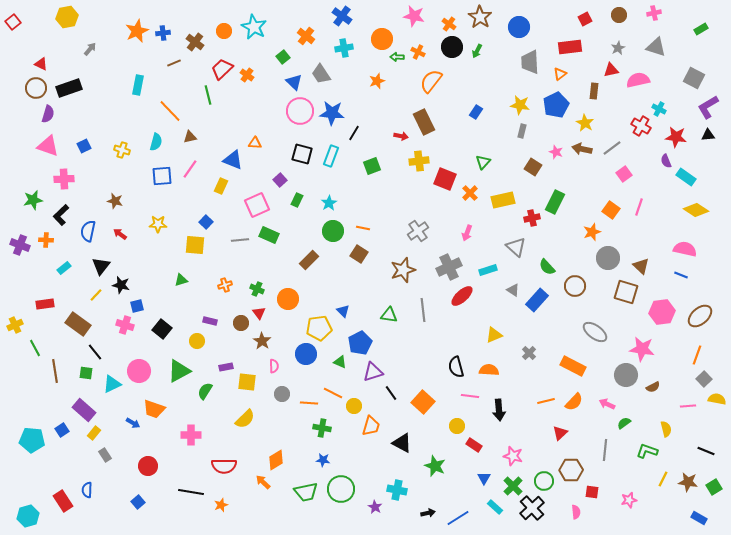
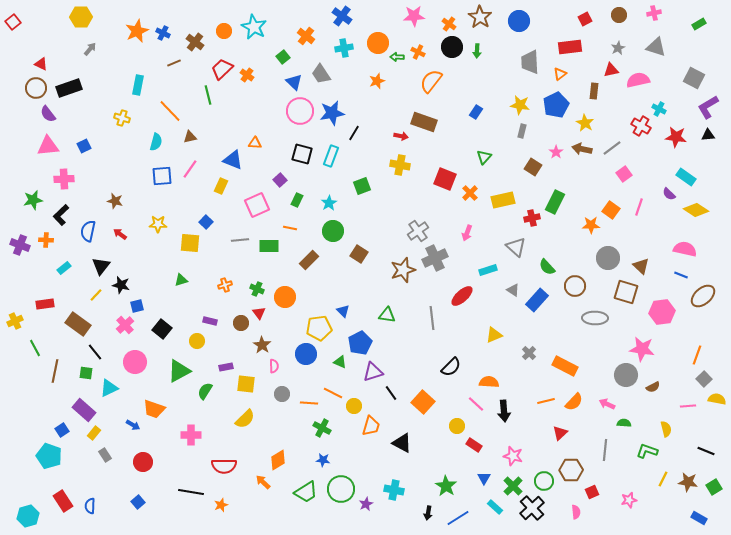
pink star at (414, 16): rotated 15 degrees counterclockwise
yellow hexagon at (67, 17): moved 14 px right; rotated 10 degrees clockwise
blue circle at (519, 27): moved 6 px up
green rectangle at (701, 29): moved 2 px left, 5 px up
blue cross at (163, 33): rotated 32 degrees clockwise
orange circle at (382, 39): moved 4 px left, 4 px down
green arrow at (477, 51): rotated 24 degrees counterclockwise
blue star at (332, 113): rotated 15 degrees counterclockwise
purple semicircle at (48, 114): rotated 126 degrees clockwise
brown rectangle at (424, 122): rotated 45 degrees counterclockwise
pink triangle at (48, 146): rotated 25 degrees counterclockwise
yellow cross at (122, 150): moved 32 px up
pink star at (556, 152): rotated 16 degrees clockwise
yellow cross at (419, 161): moved 19 px left, 4 px down; rotated 18 degrees clockwise
purple semicircle at (666, 161): moved 3 px right, 33 px down; rotated 24 degrees counterclockwise
green triangle at (483, 162): moved 1 px right, 5 px up
green square at (372, 166): moved 10 px left, 20 px down
orange line at (363, 228): moved 73 px left
orange star at (592, 232): moved 1 px left, 7 px up; rotated 18 degrees clockwise
green rectangle at (269, 235): moved 11 px down; rotated 24 degrees counterclockwise
yellow square at (195, 245): moved 5 px left, 2 px up
gray cross at (449, 267): moved 14 px left, 9 px up
orange circle at (288, 299): moved 3 px left, 2 px up
gray line at (423, 310): moved 9 px right, 8 px down
green triangle at (389, 315): moved 2 px left
brown ellipse at (700, 316): moved 3 px right, 20 px up
yellow cross at (15, 325): moved 4 px up
pink cross at (125, 325): rotated 30 degrees clockwise
gray ellipse at (595, 332): moved 14 px up; rotated 35 degrees counterclockwise
brown star at (262, 341): moved 4 px down
orange rectangle at (573, 366): moved 8 px left
black semicircle at (456, 367): moved 5 px left; rotated 120 degrees counterclockwise
orange semicircle at (489, 370): moved 12 px down
brown line at (55, 371): rotated 20 degrees clockwise
pink circle at (139, 371): moved 4 px left, 9 px up
yellow square at (247, 382): moved 1 px left, 2 px down
cyan triangle at (112, 384): moved 3 px left, 4 px down
pink line at (470, 396): moved 6 px right, 8 px down; rotated 36 degrees clockwise
black arrow at (499, 410): moved 5 px right, 1 px down
blue arrow at (133, 423): moved 2 px down
green semicircle at (624, 423): rotated 40 degrees clockwise
green cross at (322, 428): rotated 18 degrees clockwise
cyan pentagon at (32, 440): moved 17 px right, 16 px down; rotated 15 degrees clockwise
orange diamond at (276, 460): moved 2 px right
red circle at (148, 466): moved 5 px left, 4 px up
green star at (435, 466): moved 11 px right, 20 px down; rotated 10 degrees clockwise
blue semicircle at (87, 490): moved 3 px right, 16 px down
cyan cross at (397, 490): moved 3 px left
green trapezoid at (306, 492): rotated 20 degrees counterclockwise
red square at (592, 492): rotated 32 degrees counterclockwise
purple star at (375, 507): moved 9 px left, 3 px up; rotated 16 degrees clockwise
black arrow at (428, 513): rotated 112 degrees clockwise
